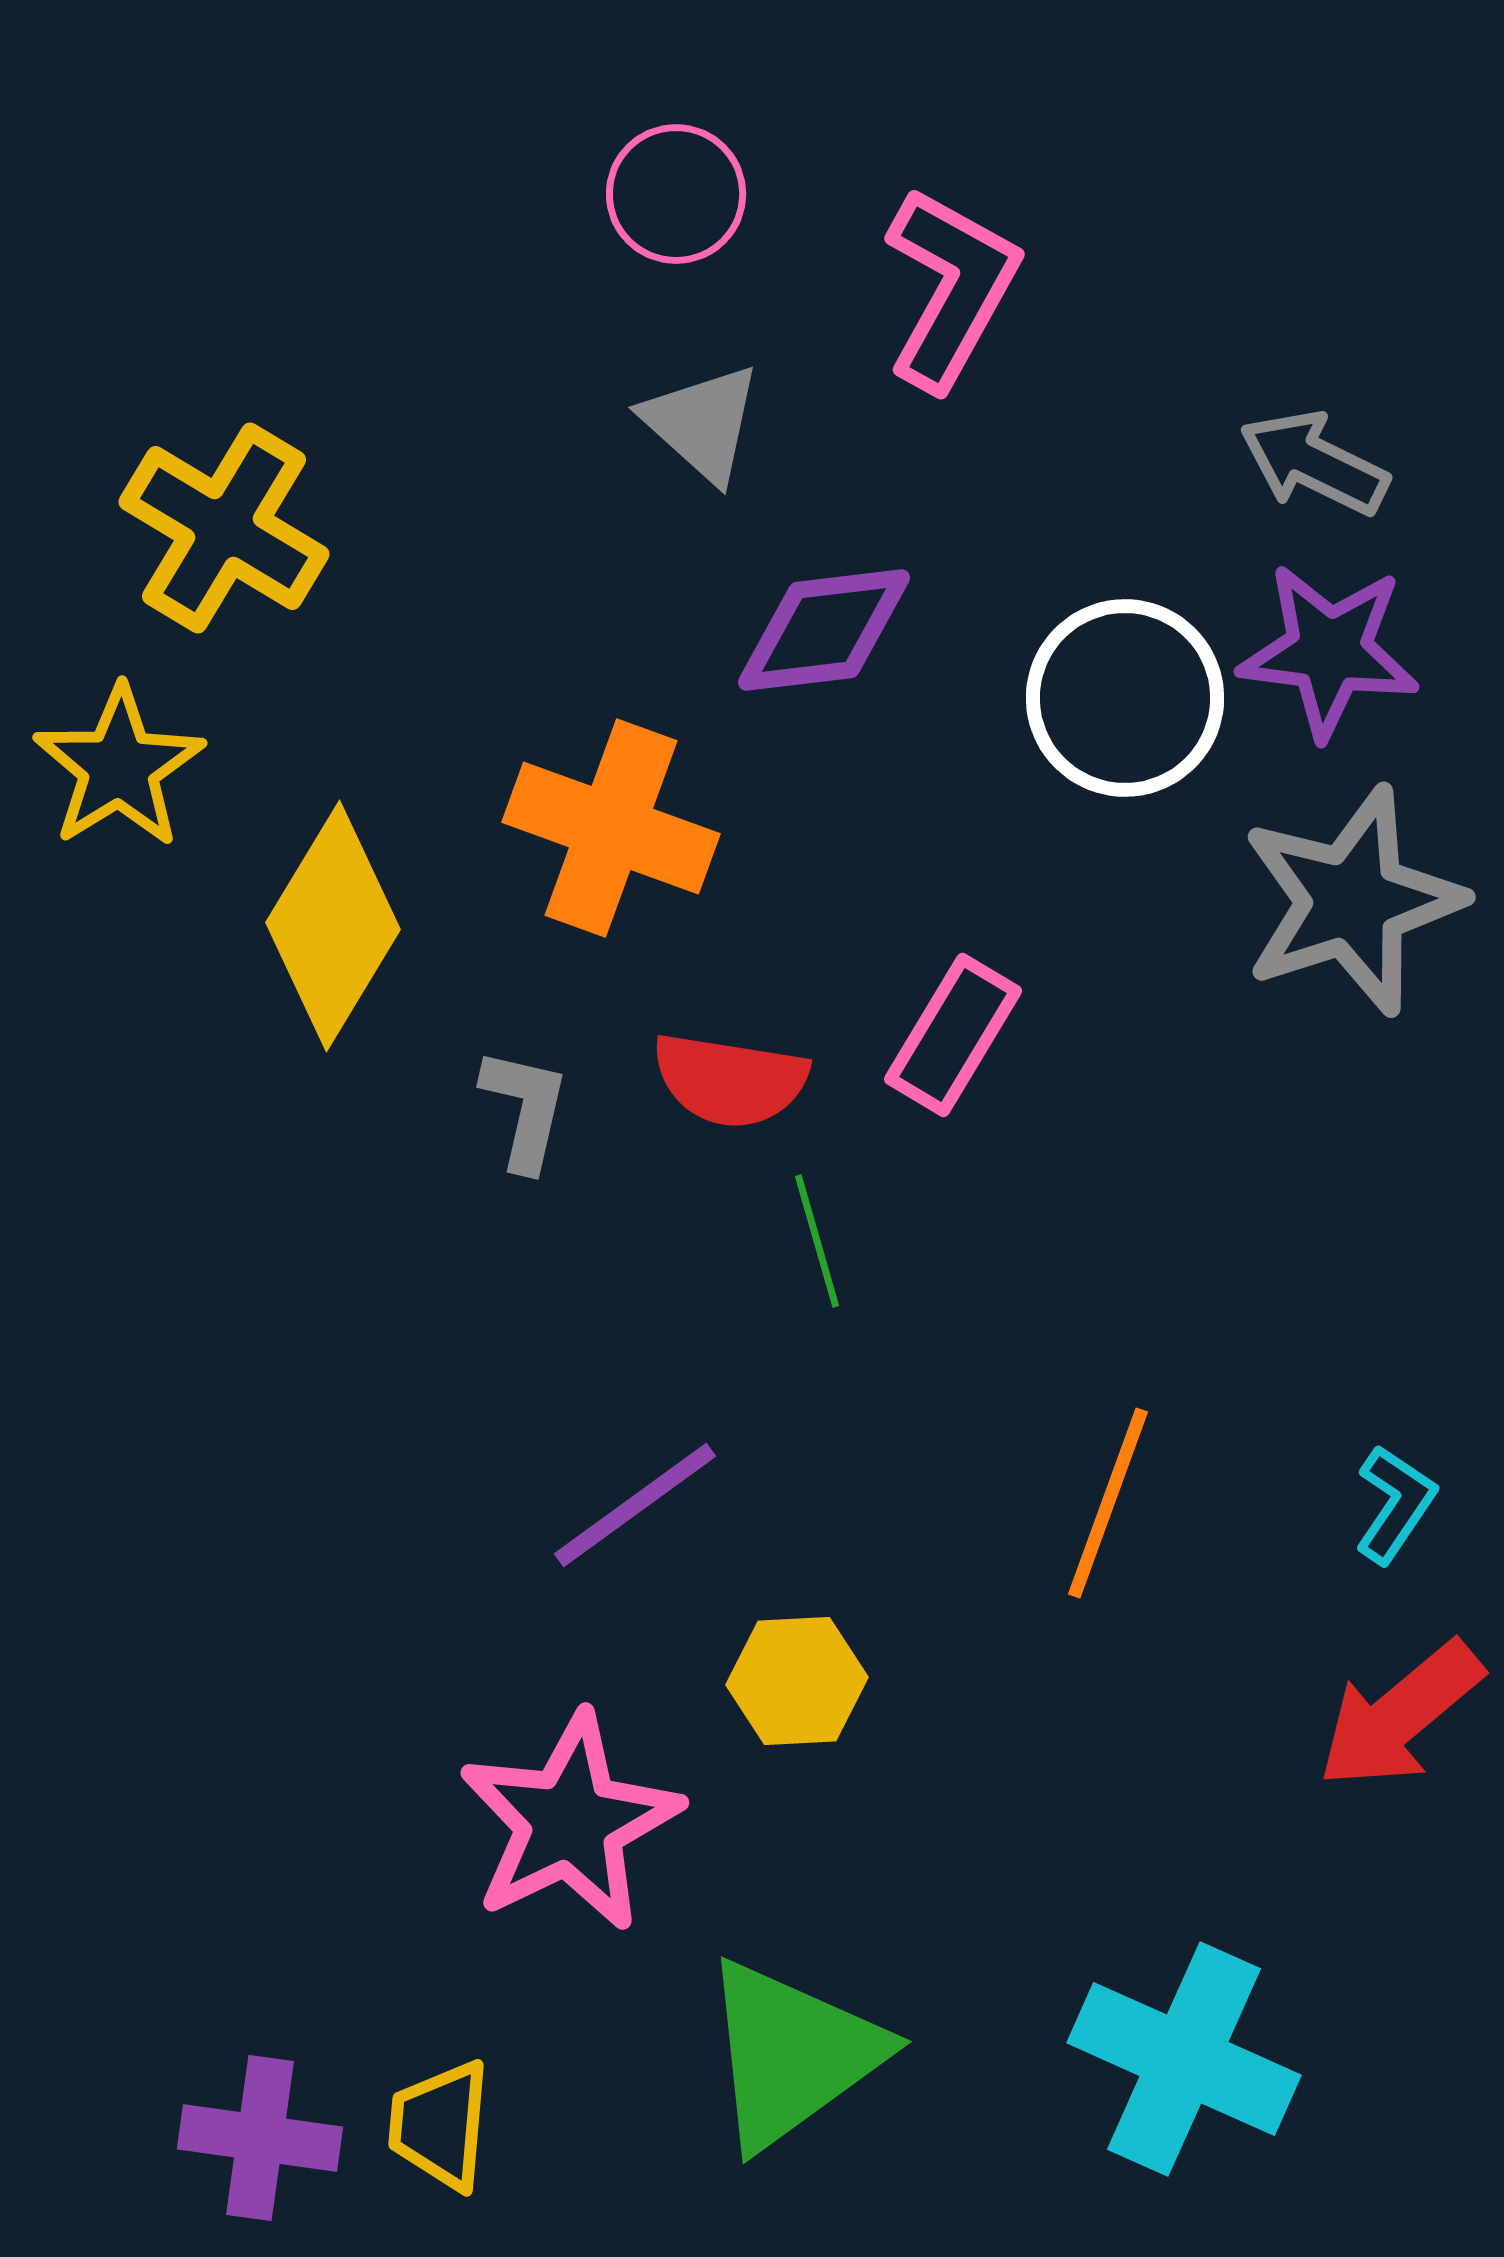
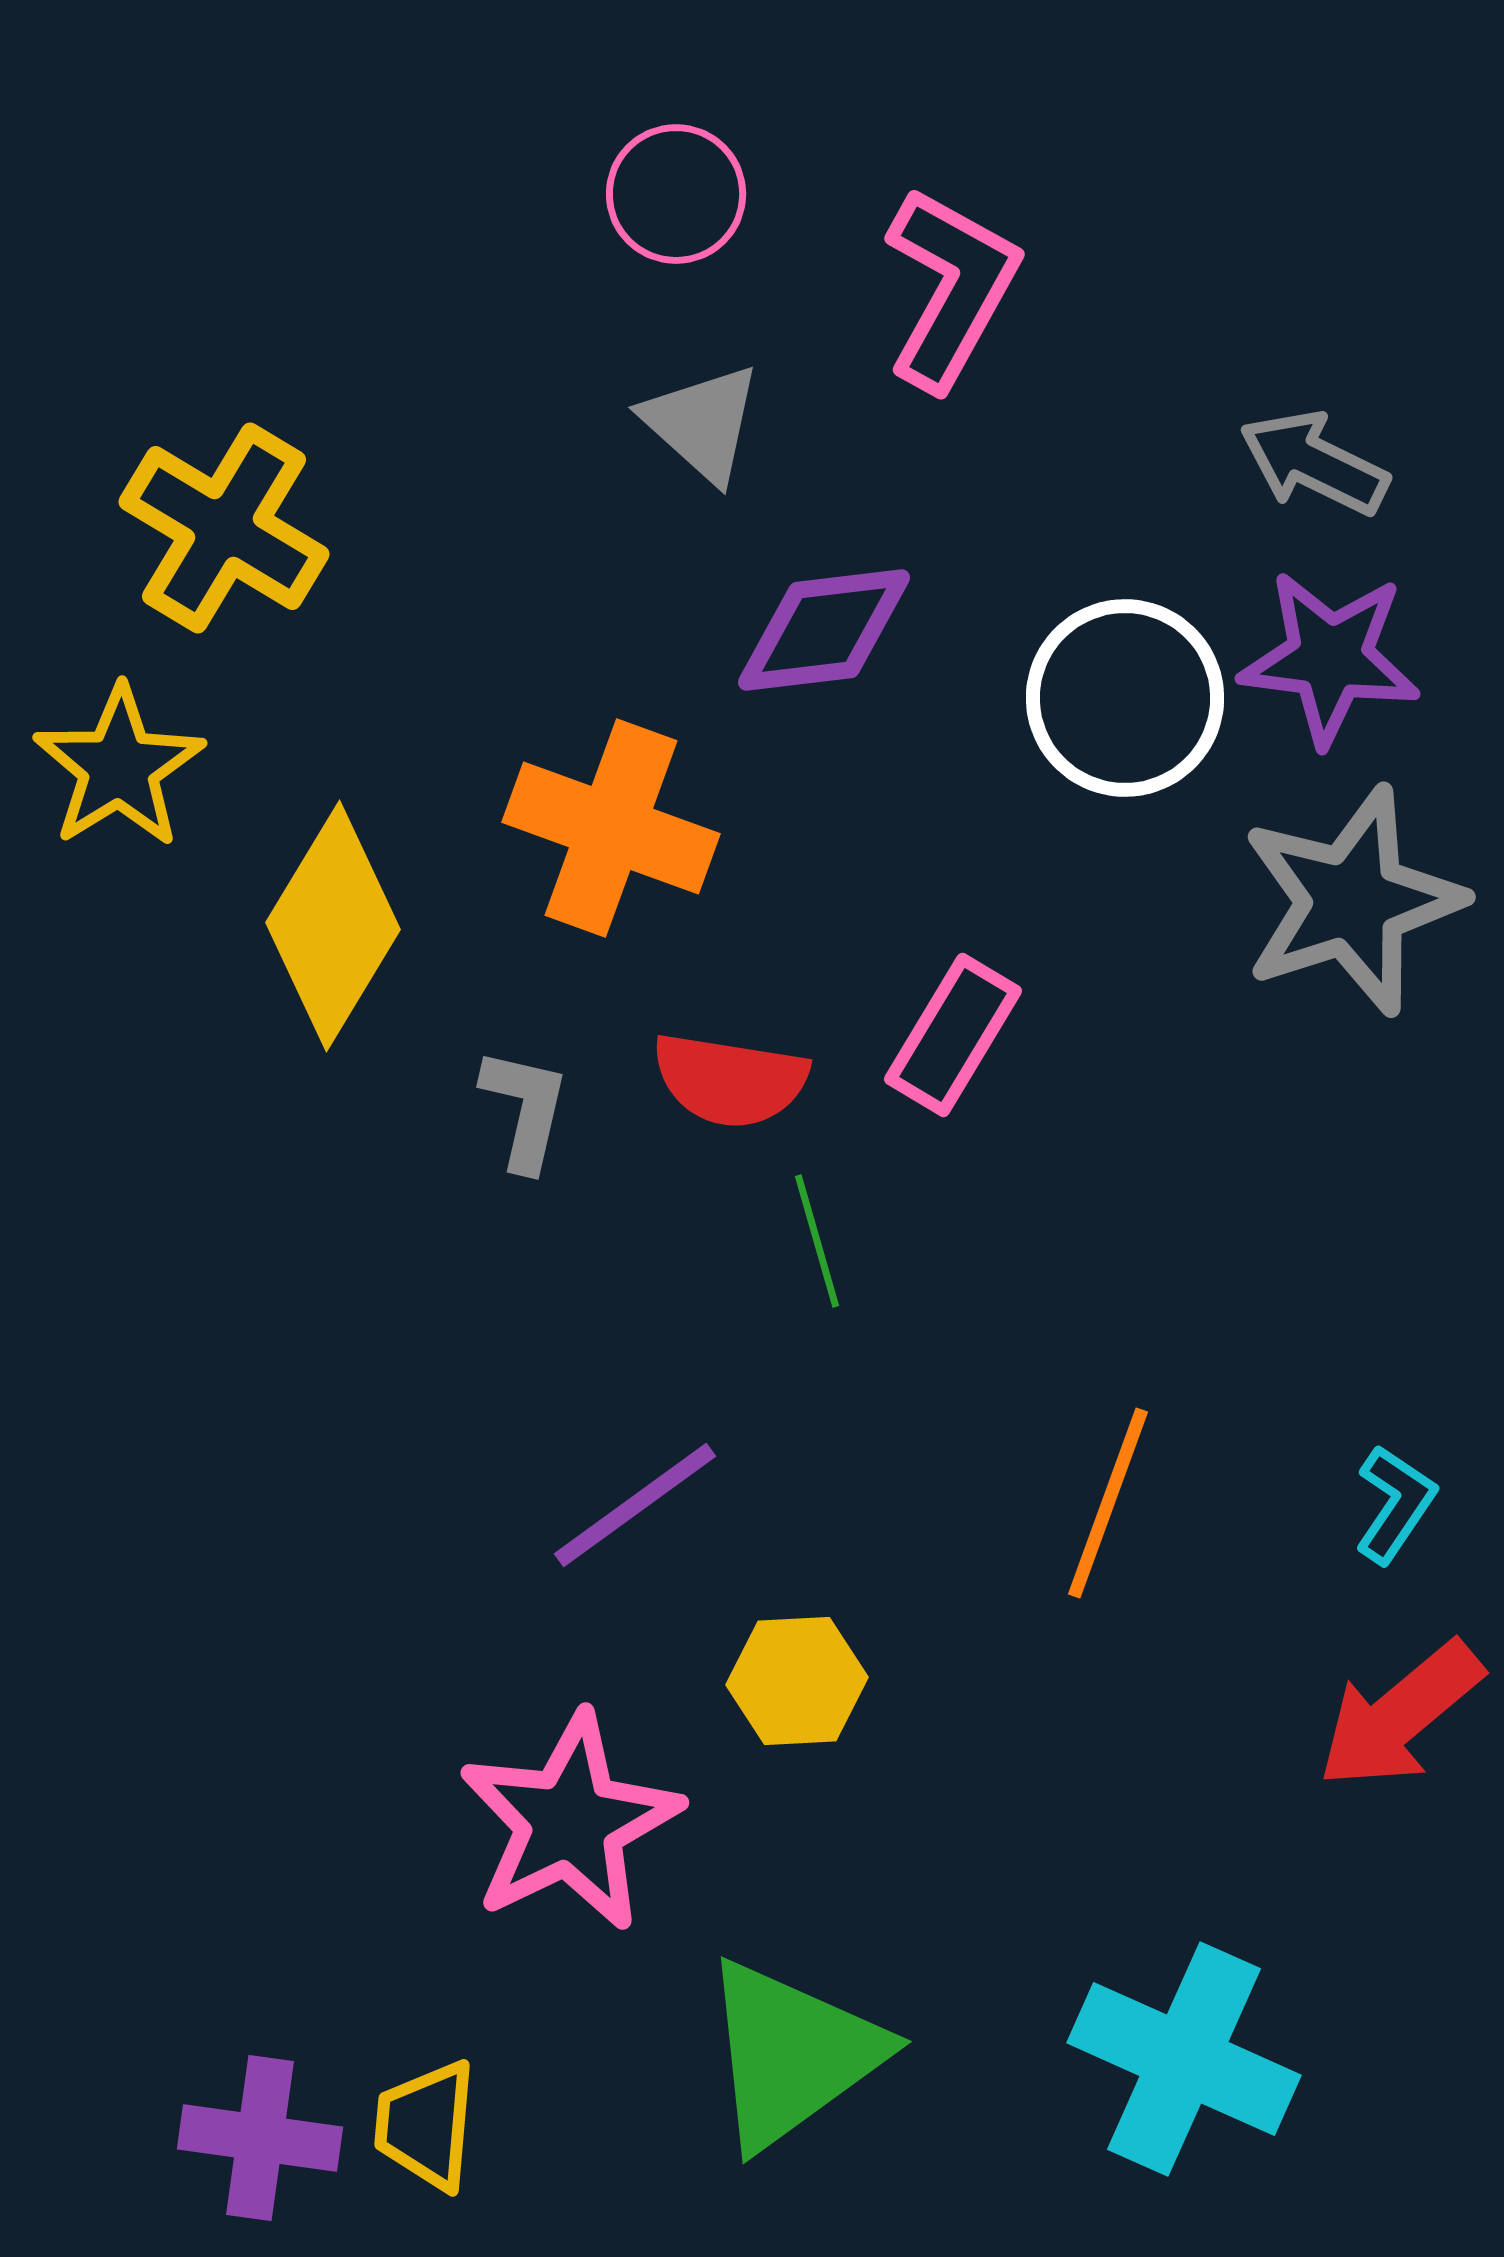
purple star: moved 1 px right, 7 px down
yellow trapezoid: moved 14 px left
